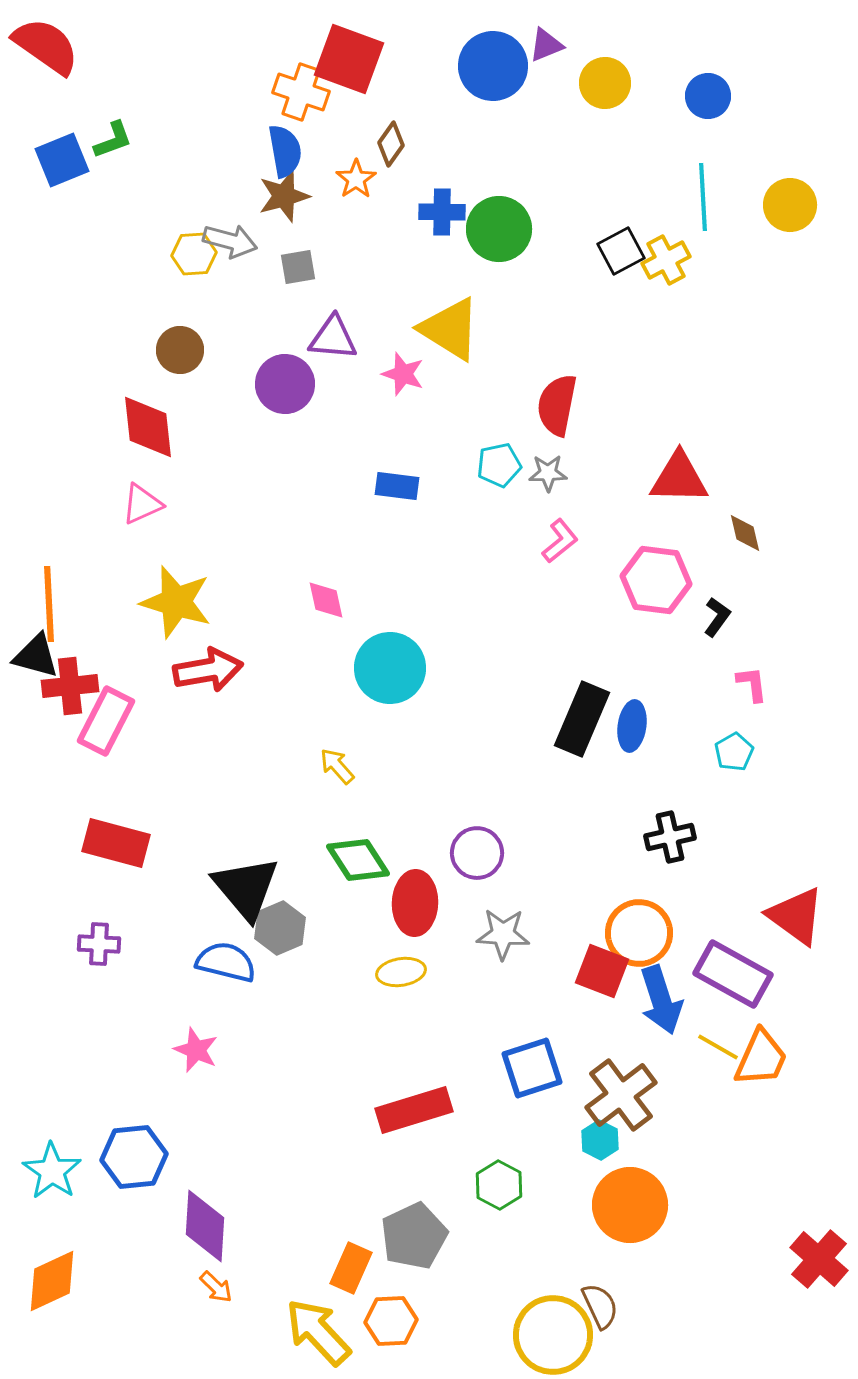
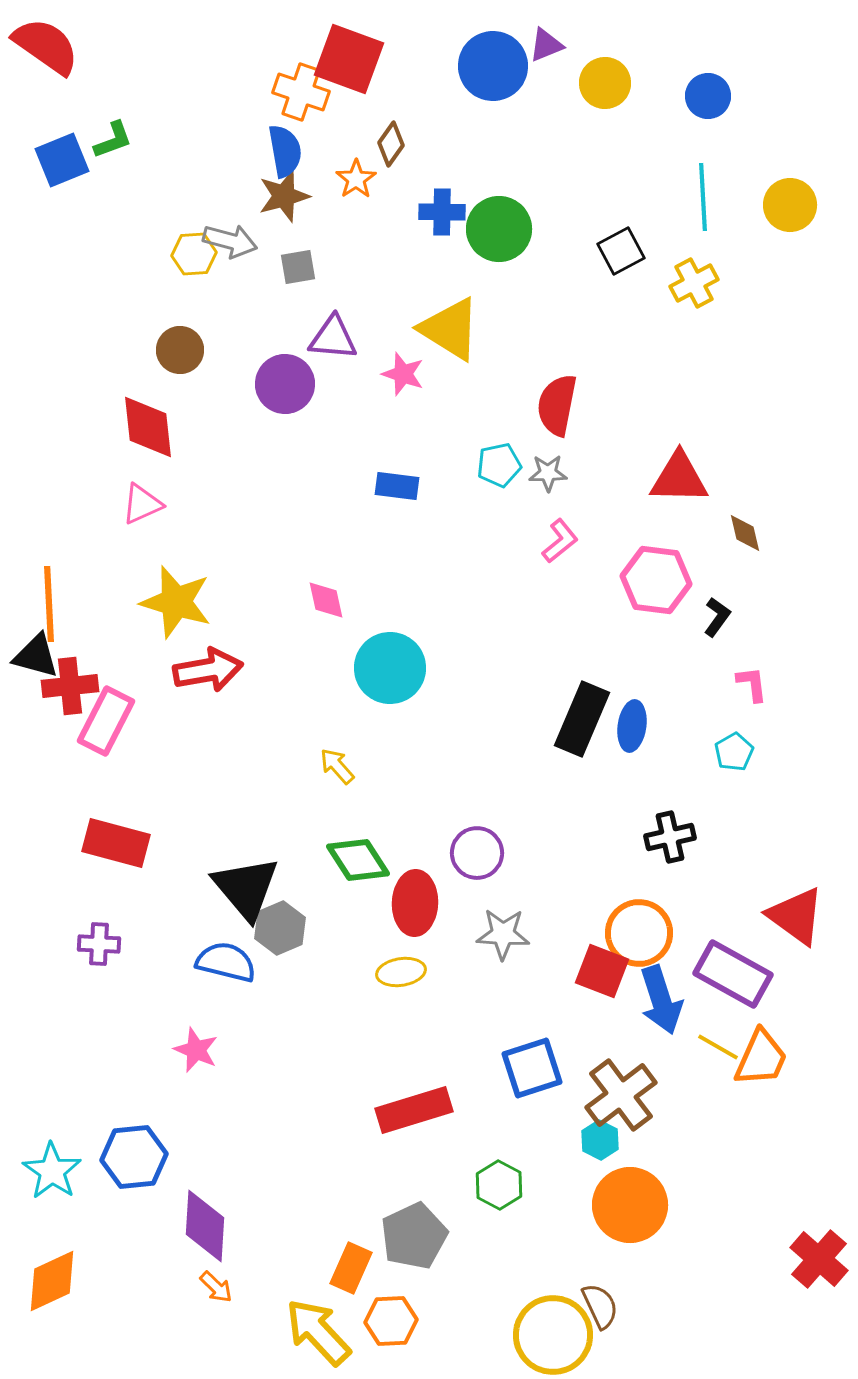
yellow cross at (666, 260): moved 28 px right, 23 px down
